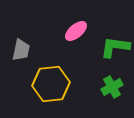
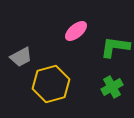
gray trapezoid: moved 7 px down; rotated 50 degrees clockwise
yellow hexagon: rotated 9 degrees counterclockwise
